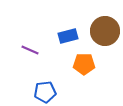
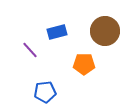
blue rectangle: moved 11 px left, 4 px up
purple line: rotated 24 degrees clockwise
